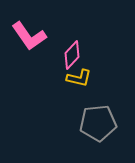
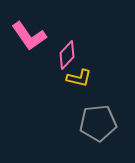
pink diamond: moved 5 px left
